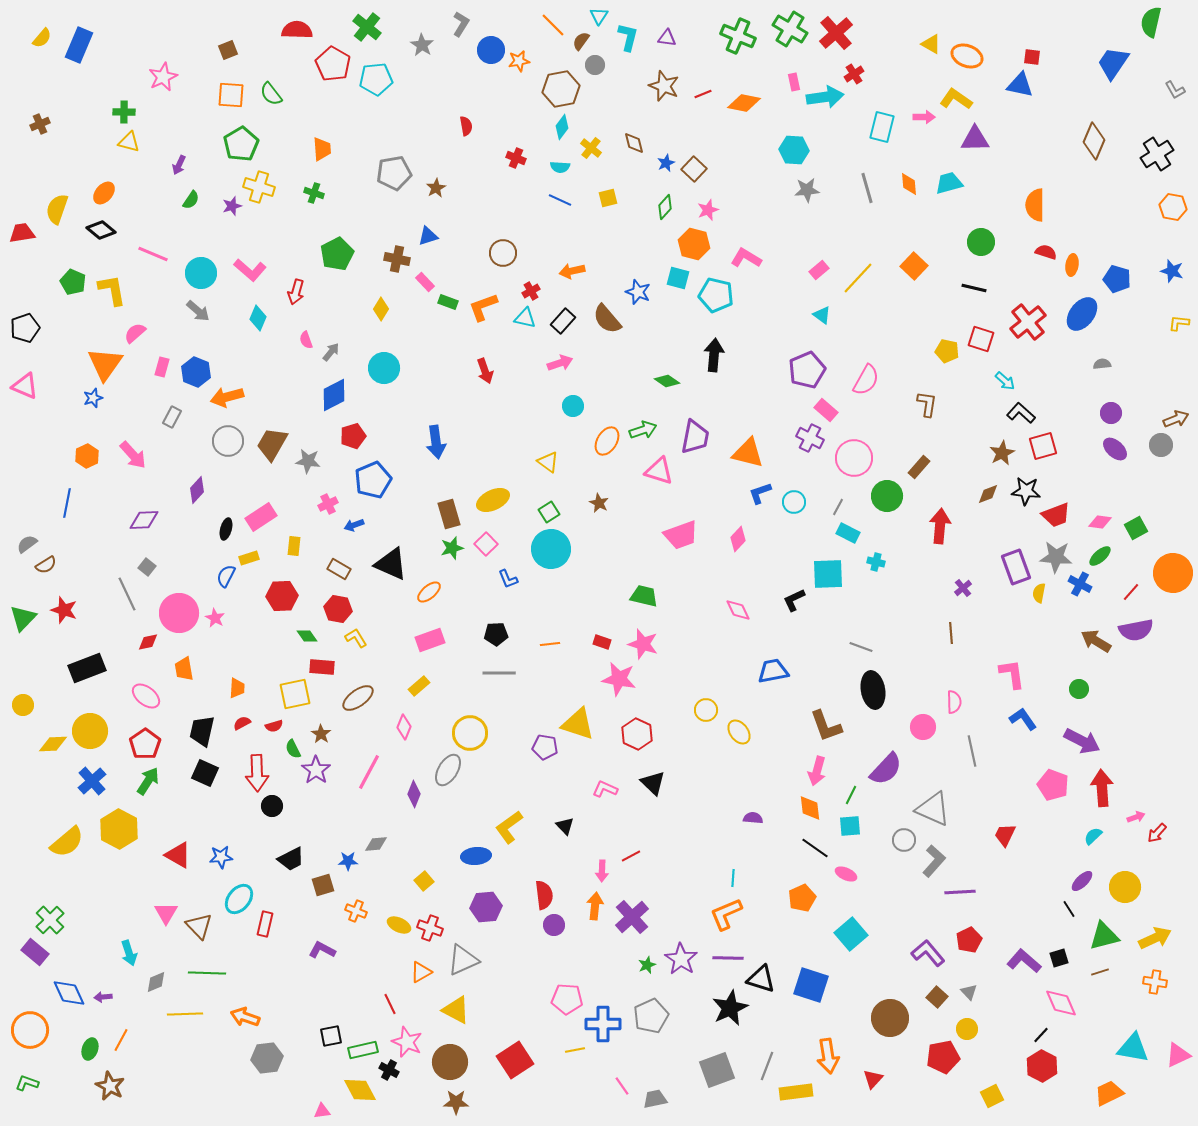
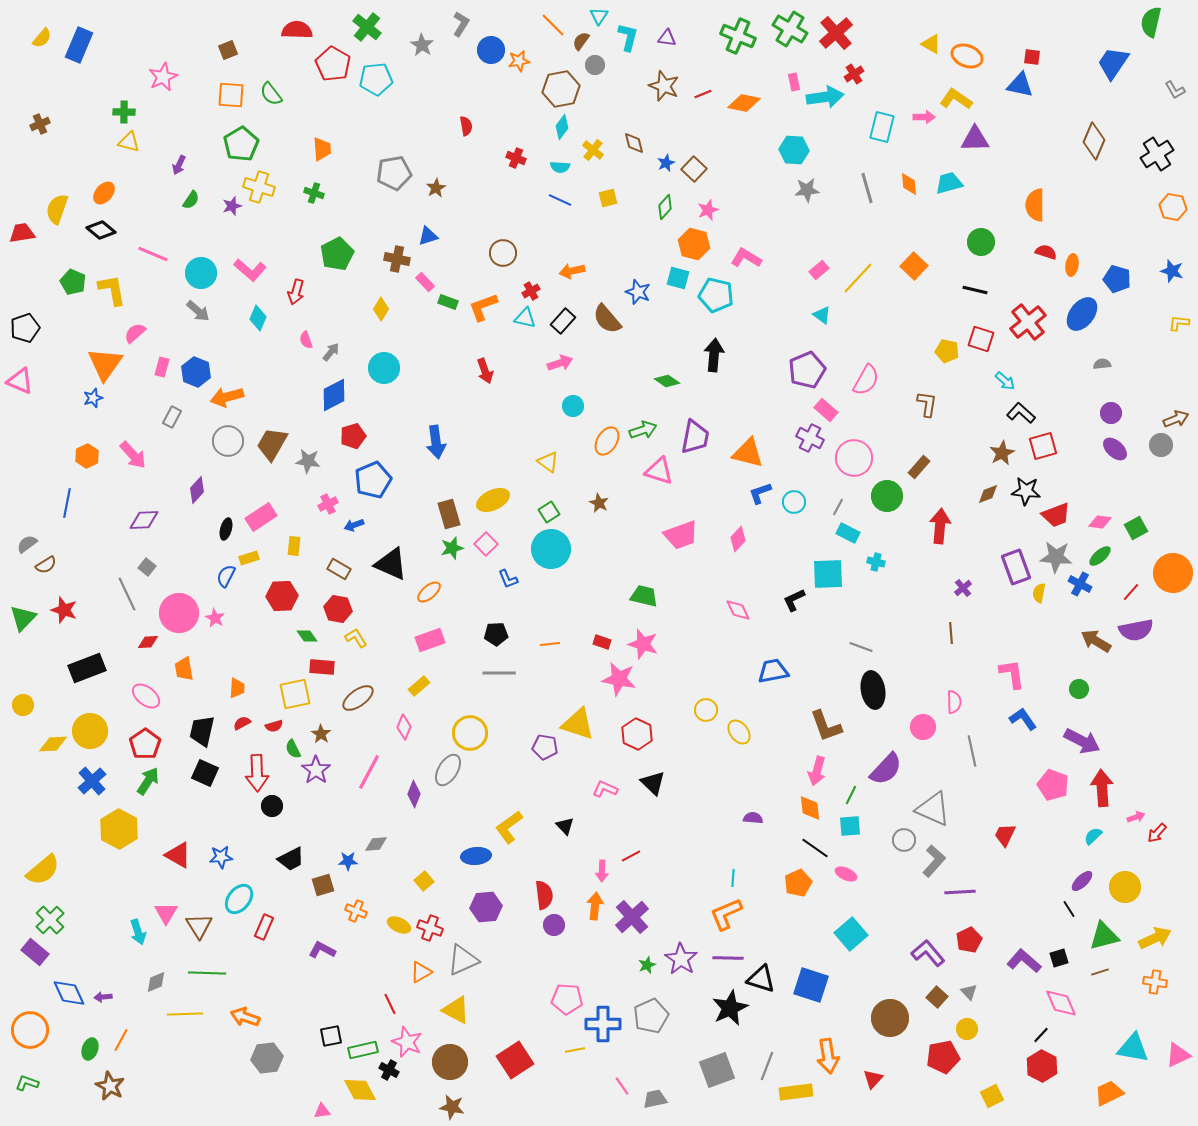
yellow cross at (591, 148): moved 2 px right, 2 px down
black line at (974, 288): moved 1 px right, 2 px down
pink triangle at (25, 386): moved 5 px left, 5 px up
red diamond at (148, 642): rotated 10 degrees clockwise
yellow semicircle at (67, 842): moved 24 px left, 28 px down
orange pentagon at (802, 898): moved 4 px left, 15 px up
red rectangle at (265, 924): moved 1 px left, 3 px down; rotated 10 degrees clockwise
brown triangle at (199, 926): rotated 12 degrees clockwise
cyan arrow at (129, 953): moved 9 px right, 21 px up
brown star at (456, 1102): moved 4 px left, 5 px down; rotated 10 degrees clockwise
